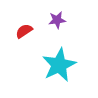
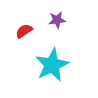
cyan star: moved 7 px left
